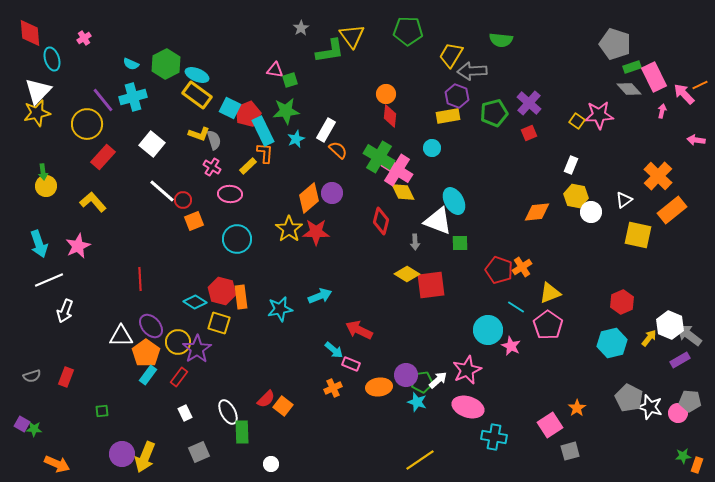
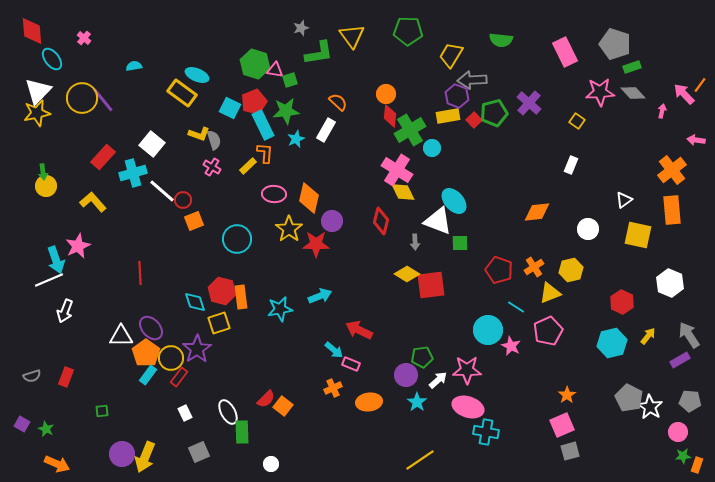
gray star at (301, 28): rotated 14 degrees clockwise
red diamond at (30, 33): moved 2 px right, 2 px up
pink cross at (84, 38): rotated 16 degrees counterclockwise
green L-shape at (330, 51): moved 11 px left, 2 px down
cyan ellipse at (52, 59): rotated 20 degrees counterclockwise
cyan semicircle at (131, 64): moved 3 px right, 2 px down; rotated 147 degrees clockwise
green hexagon at (166, 64): moved 89 px right; rotated 16 degrees counterclockwise
gray arrow at (472, 71): moved 9 px down
pink rectangle at (654, 77): moved 89 px left, 25 px up
orange line at (700, 85): rotated 28 degrees counterclockwise
gray diamond at (629, 89): moved 4 px right, 4 px down
yellow rectangle at (197, 95): moved 15 px left, 2 px up
cyan cross at (133, 97): moved 76 px down
red pentagon at (248, 114): moved 6 px right, 12 px up
pink star at (599, 115): moved 1 px right, 23 px up
yellow circle at (87, 124): moved 5 px left, 26 px up
cyan rectangle at (263, 131): moved 6 px up
red square at (529, 133): moved 55 px left, 13 px up; rotated 21 degrees counterclockwise
orange semicircle at (338, 150): moved 48 px up
green cross at (379, 157): moved 31 px right, 27 px up; rotated 28 degrees clockwise
orange cross at (658, 176): moved 14 px right, 6 px up; rotated 8 degrees clockwise
purple circle at (332, 193): moved 28 px down
pink ellipse at (230, 194): moved 44 px right
yellow hexagon at (576, 196): moved 5 px left, 74 px down; rotated 25 degrees counterclockwise
orange diamond at (309, 198): rotated 36 degrees counterclockwise
cyan ellipse at (454, 201): rotated 12 degrees counterclockwise
orange rectangle at (672, 210): rotated 56 degrees counterclockwise
white circle at (591, 212): moved 3 px left, 17 px down
red star at (316, 232): moved 12 px down
cyan arrow at (39, 244): moved 17 px right, 16 px down
orange cross at (522, 267): moved 12 px right
red line at (140, 279): moved 6 px up
cyan diamond at (195, 302): rotated 40 degrees clockwise
red hexagon at (622, 302): rotated 10 degrees counterclockwise
yellow square at (219, 323): rotated 35 degrees counterclockwise
pink pentagon at (548, 325): moved 6 px down; rotated 12 degrees clockwise
white hexagon at (670, 325): moved 42 px up
purple ellipse at (151, 326): moved 2 px down
gray arrow at (689, 335): rotated 20 degrees clockwise
yellow arrow at (649, 338): moved 1 px left, 2 px up
yellow circle at (178, 342): moved 7 px left, 16 px down
pink star at (467, 370): rotated 24 degrees clockwise
green pentagon at (422, 382): moved 25 px up
orange ellipse at (379, 387): moved 10 px left, 15 px down
cyan star at (417, 402): rotated 18 degrees clockwise
white star at (650, 407): rotated 15 degrees clockwise
orange star at (577, 408): moved 10 px left, 13 px up
pink circle at (678, 413): moved 19 px down
pink square at (550, 425): moved 12 px right; rotated 10 degrees clockwise
green star at (34, 429): moved 12 px right; rotated 21 degrees clockwise
cyan cross at (494, 437): moved 8 px left, 5 px up
